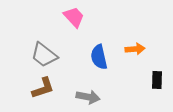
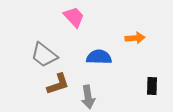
orange arrow: moved 11 px up
blue semicircle: rotated 105 degrees clockwise
black rectangle: moved 5 px left, 6 px down
brown L-shape: moved 15 px right, 4 px up
gray arrow: rotated 70 degrees clockwise
